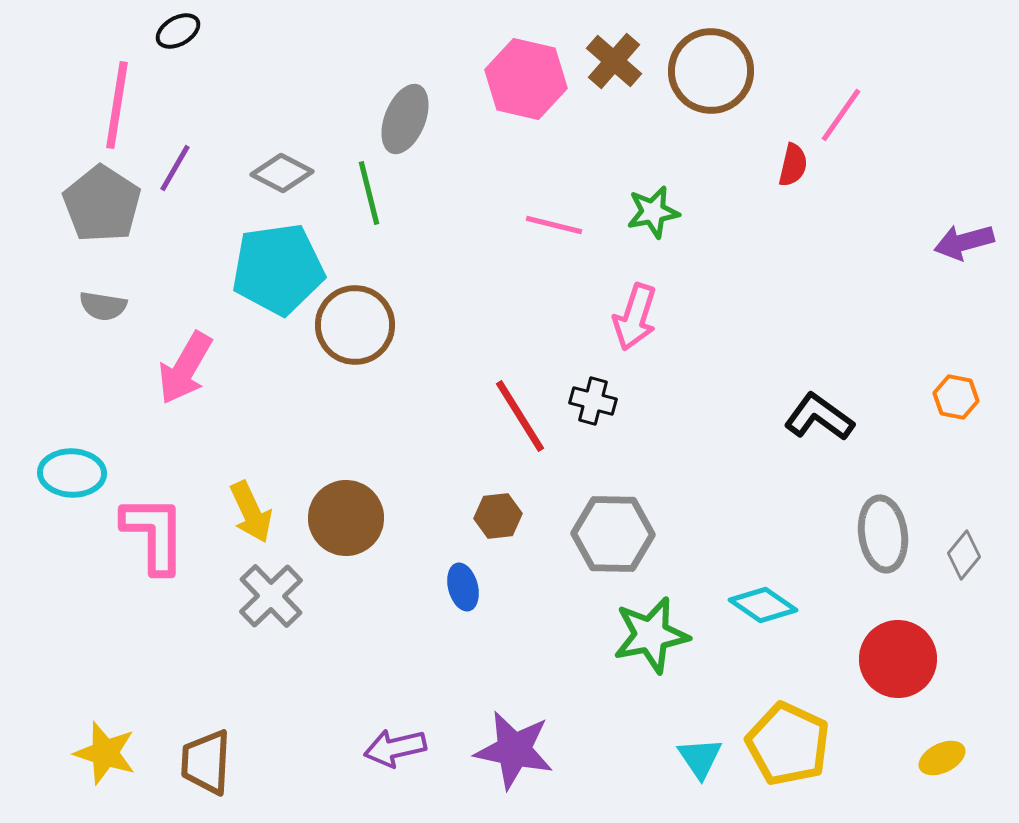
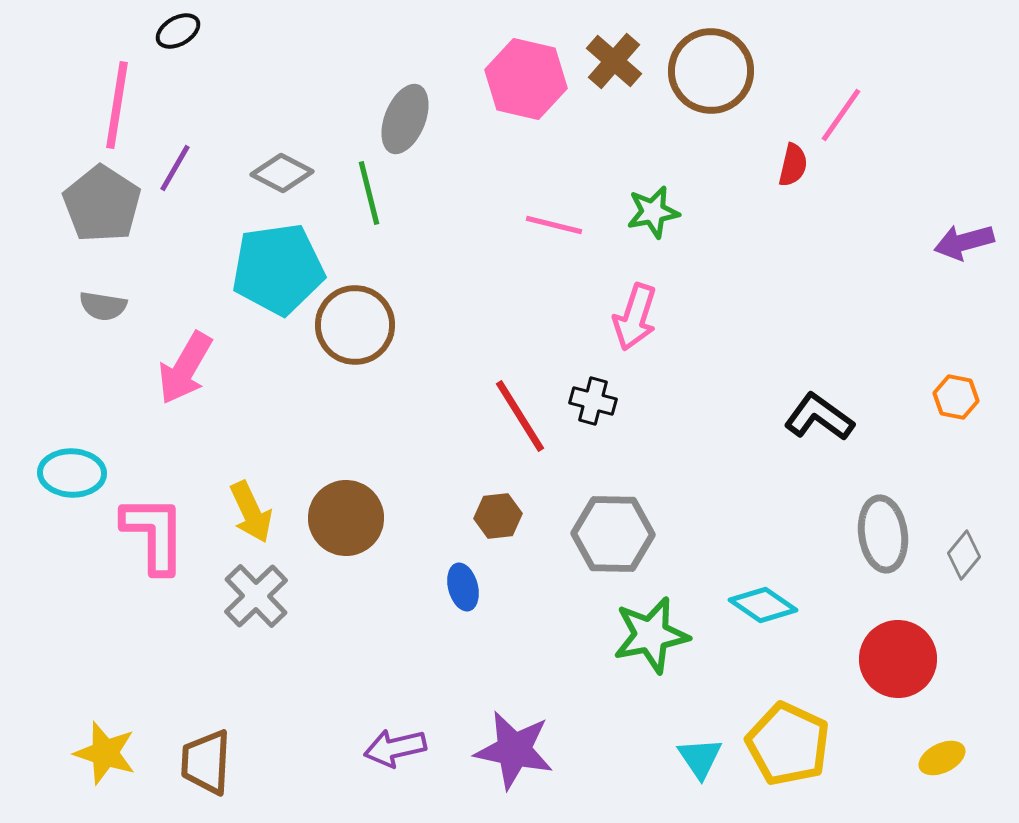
gray cross at (271, 596): moved 15 px left
